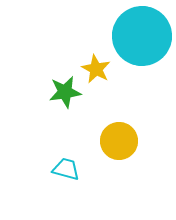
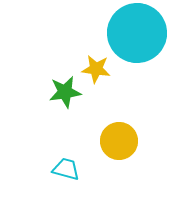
cyan circle: moved 5 px left, 3 px up
yellow star: rotated 20 degrees counterclockwise
